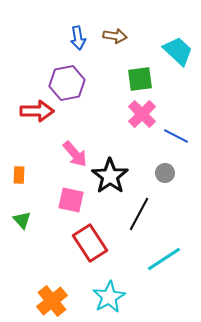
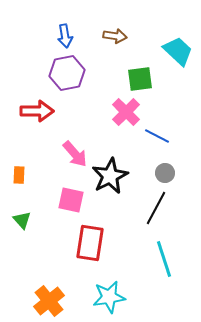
blue arrow: moved 13 px left, 2 px up
purple hexagon: moved 10 px up
pink cross: moved 16 px left, 2 px up
blue line: moved 19 px left
black star: rotated 9 degrees clockwise
black line: moved 17 px right, 6 px up
red rectangle: rotated 42 degrees clockwise
cyan line: rotated 75 degrees counterclockwise
cyan star: rotated 20 degrees clockwise
orange cross: moved 3 px left
